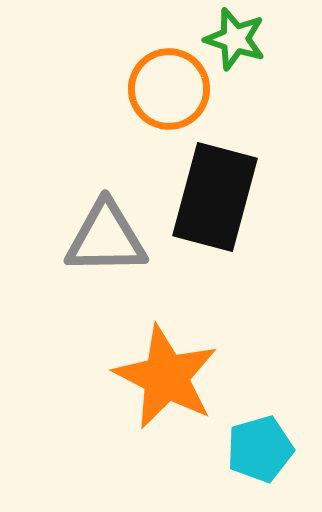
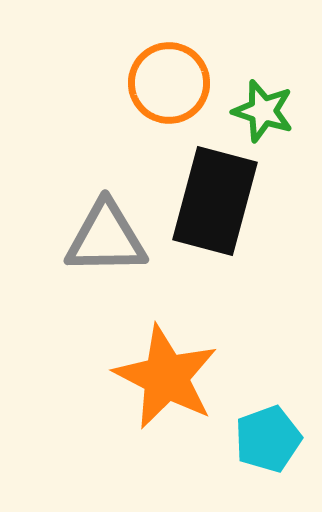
green star: moved 28 px right, 72 px down
orange circle: moved 6 px up
black rectangle: moved 4 px down
cyan pentagon: moved 8 px right, 10 px up; rotated 4 degrees counterclockwise
